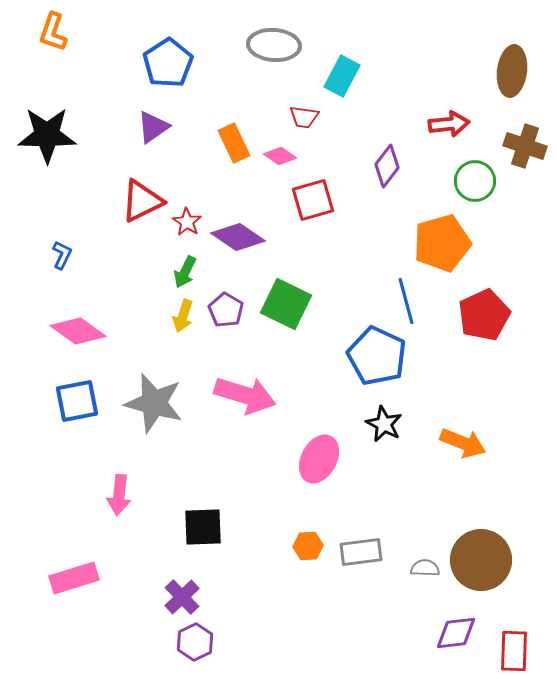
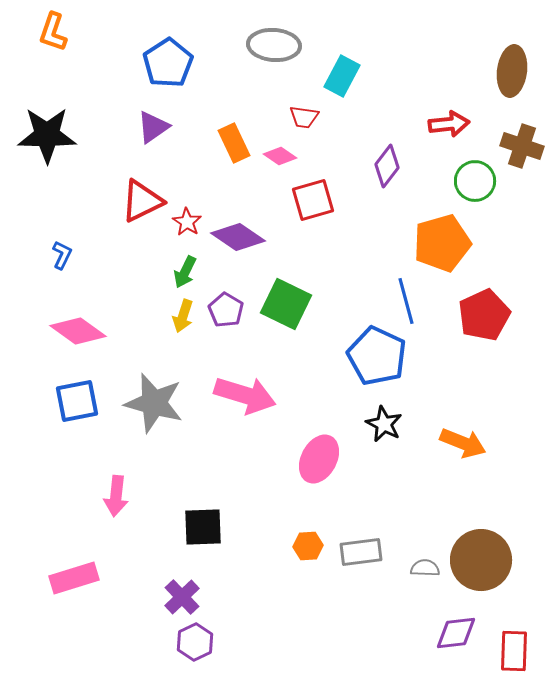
brown cross at (525, 146): moved 3 px left
pink arrow at (119, 495): moved 3 px left, 1 px down
